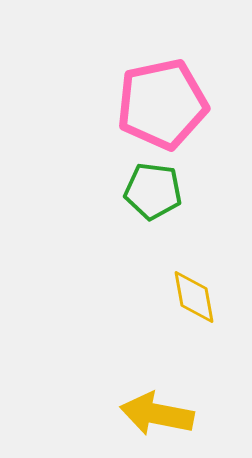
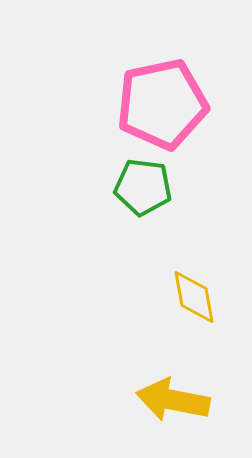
green pentagon: moved 10 px left, 4 px up
yellow arrow: moved 16 px right, 14 px up
